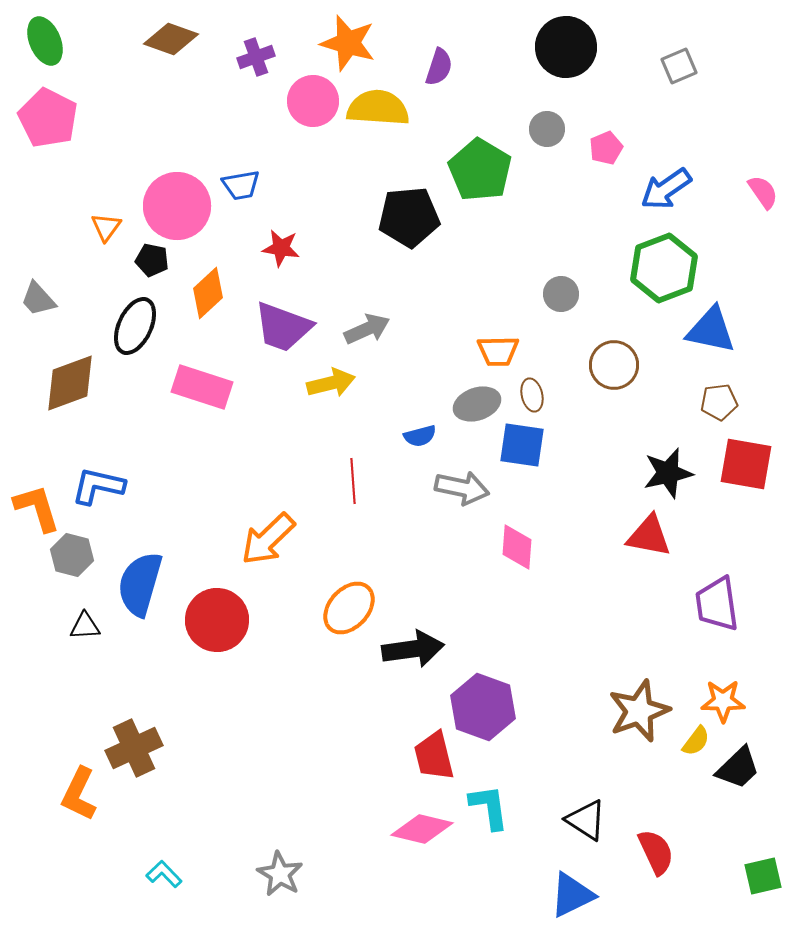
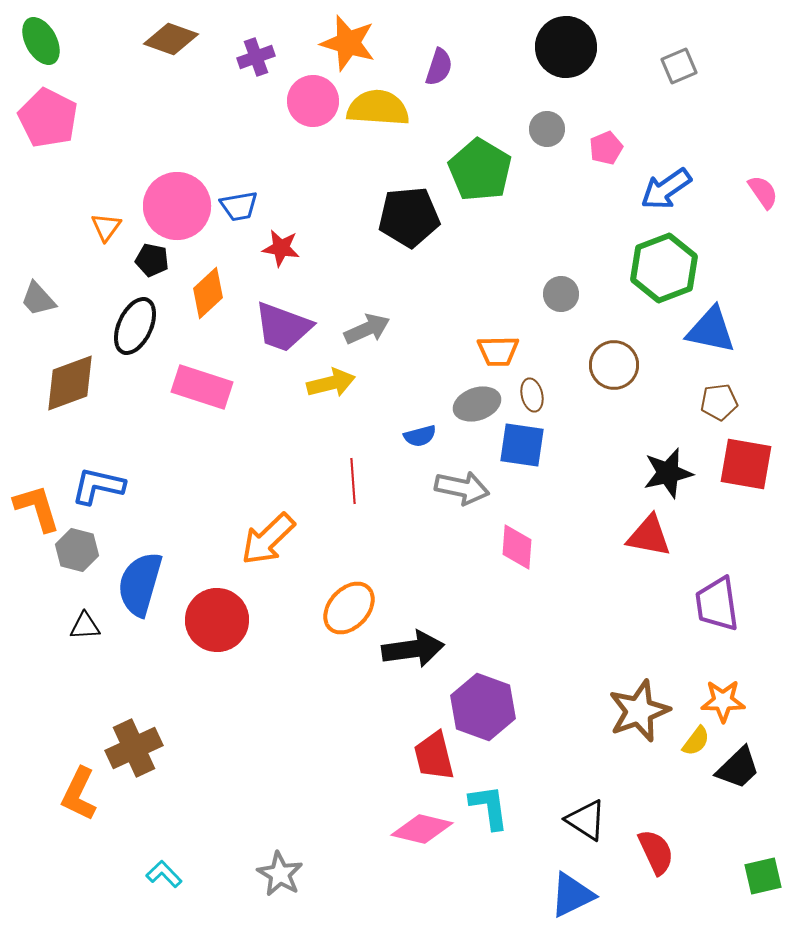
green ellipse at (45, 41): moved 4 px left; rotated 6 degrees counterclockwise
blue trapezoid at (241, 185): moved 2 px left, 21 px down
gray hexagon at (72, 555): moved 5 px right, 5 px up
